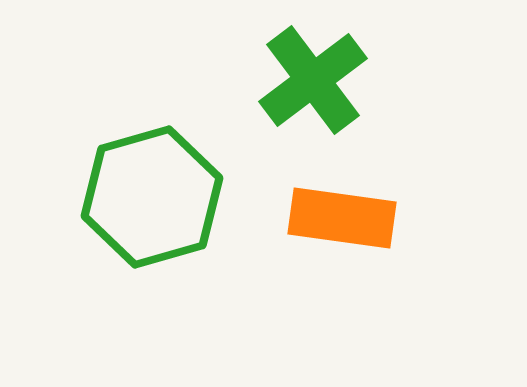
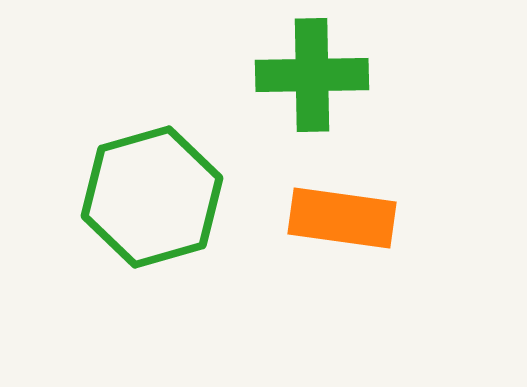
green cross: moved 1 px left, 5 px up; rotated 36 degrees clockwise
